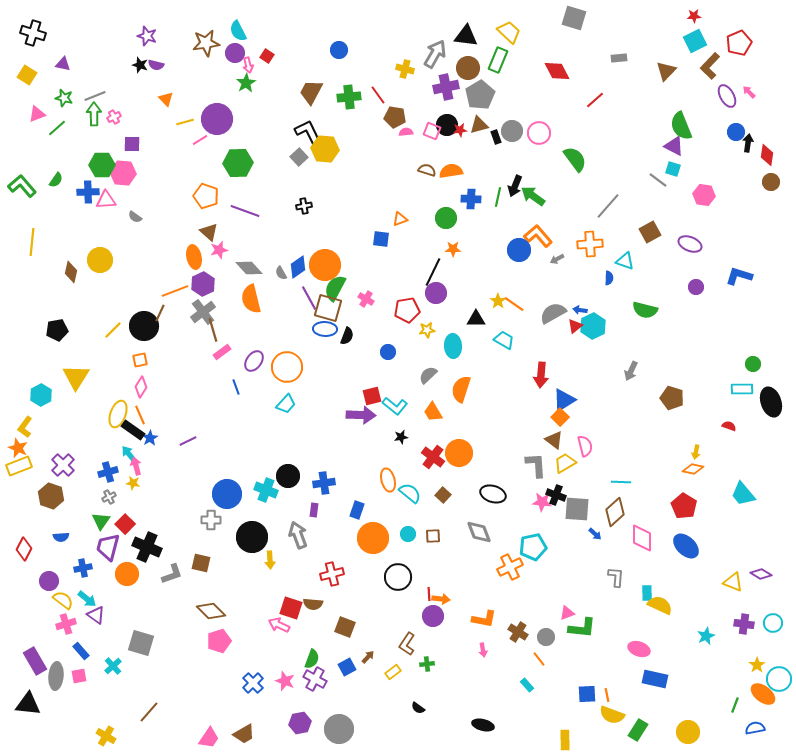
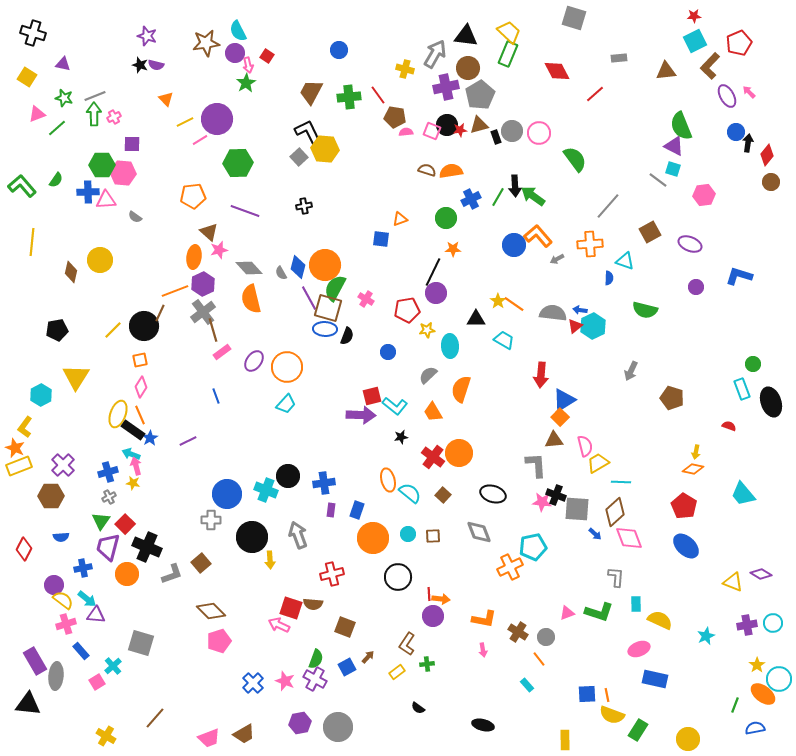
green rectangle at (498, 60): moved 10 px right, 6 px up
brown triangle at (666, 71): rotated 40 degrees clockwise
yellow square at (27, 75): moved 2 px down
red line at (595, 100): moved 6 px up
yellow line at (185, 122): rotated 12 degrees counterclockwise
red diamond at (767, 155): rotated 30 degrees clockwise
black arrow at (515, 186): rotated 25 degrees counterclockwise
pink hexagon at (704, 195): rotated 15 degrees counterclockwise
orange pentagon at (206, 196): moved 13 px left; rotated 25 degrees counterclockwise
green line at (498, 197): rotated 18 degrees clockwise
blue cross at (471, 199): rotated 30 degrees counterclockwise
blue circle at (519, 250): moved 5 px left, 5 px up
orange ellipse at (194, 257): rotated 20 degrees clockwise
blue diamond at (298, 267): rotated 40 degrees counterclockwise
gray semicircle at (553, 313): rotated 36 degrees clockwise
cyan ellipse at (453, 346): moved 3 px left
blue line at (236, 387): moved 20 px left, 9 px down
cyan rectangle at (742, 389): rotated 70 degrees clockwise
brown triangle at (554, 440): rotated 42 degrees counterclockwise
orange star at (18, 448): moved 3 px left
cyan arrow at (129, 454): moved 2 px right; rotated 30 degrees counterclockwise
yellow trapezoid at (565, 463): moved 33 px right
brown hexagon at (51, 496): rotated 20 degrees counterclockwise
purple rectangle at (314, 510): moved 17 px right
pink diamond at (642, 538): moved 13 px left; rotated 20 degrees counterclockwise
brown square at (201, 563): rotated 36 degrees clockwise
purple circle at (49, 581): moved 5 px right, 4 px down
cyan rectangle at (647, 593): moved 11 px left, 11 px down
yellow semicircle at (660, 605): moved 15 px down
purple triangle at (96, 615): rotated 30 degrees counterclockwise
purple cross at (744, 624): moved 3 px right, 1 px down; rotated 18 degrees counterclockwise
green L-shape at (582, 628): moved 17 px right, 16 px up; rotated 12 degrees clockwise
pink ellipse at (639, 649): rotated 40 degrees counterclockwise
green semicircle at (312, 659): moved 4 px right
yellow rectangle at (393, 672): moved 4 px right
pink square at (79, 676): moved 18 px right, 6 px down; rotated 21 degrees counterclockwise
brown line at (149, 712): moved 6 px right, 6 px down
gray circle at (339, 729): moved 1 px left, 2 px up
yellow circle at (688, 732): moved 7 px down
pink trapezoid at (209, 738): rotated 35 degrees clockwise
